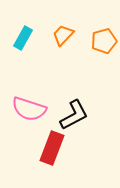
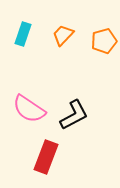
cyan rectangle: moved 4 px up; rotated 10 degrees counterclockwise
pink semicircle: rotated 16 degrees clockwise
red rectangle: moved 6 px left, 9 px down
